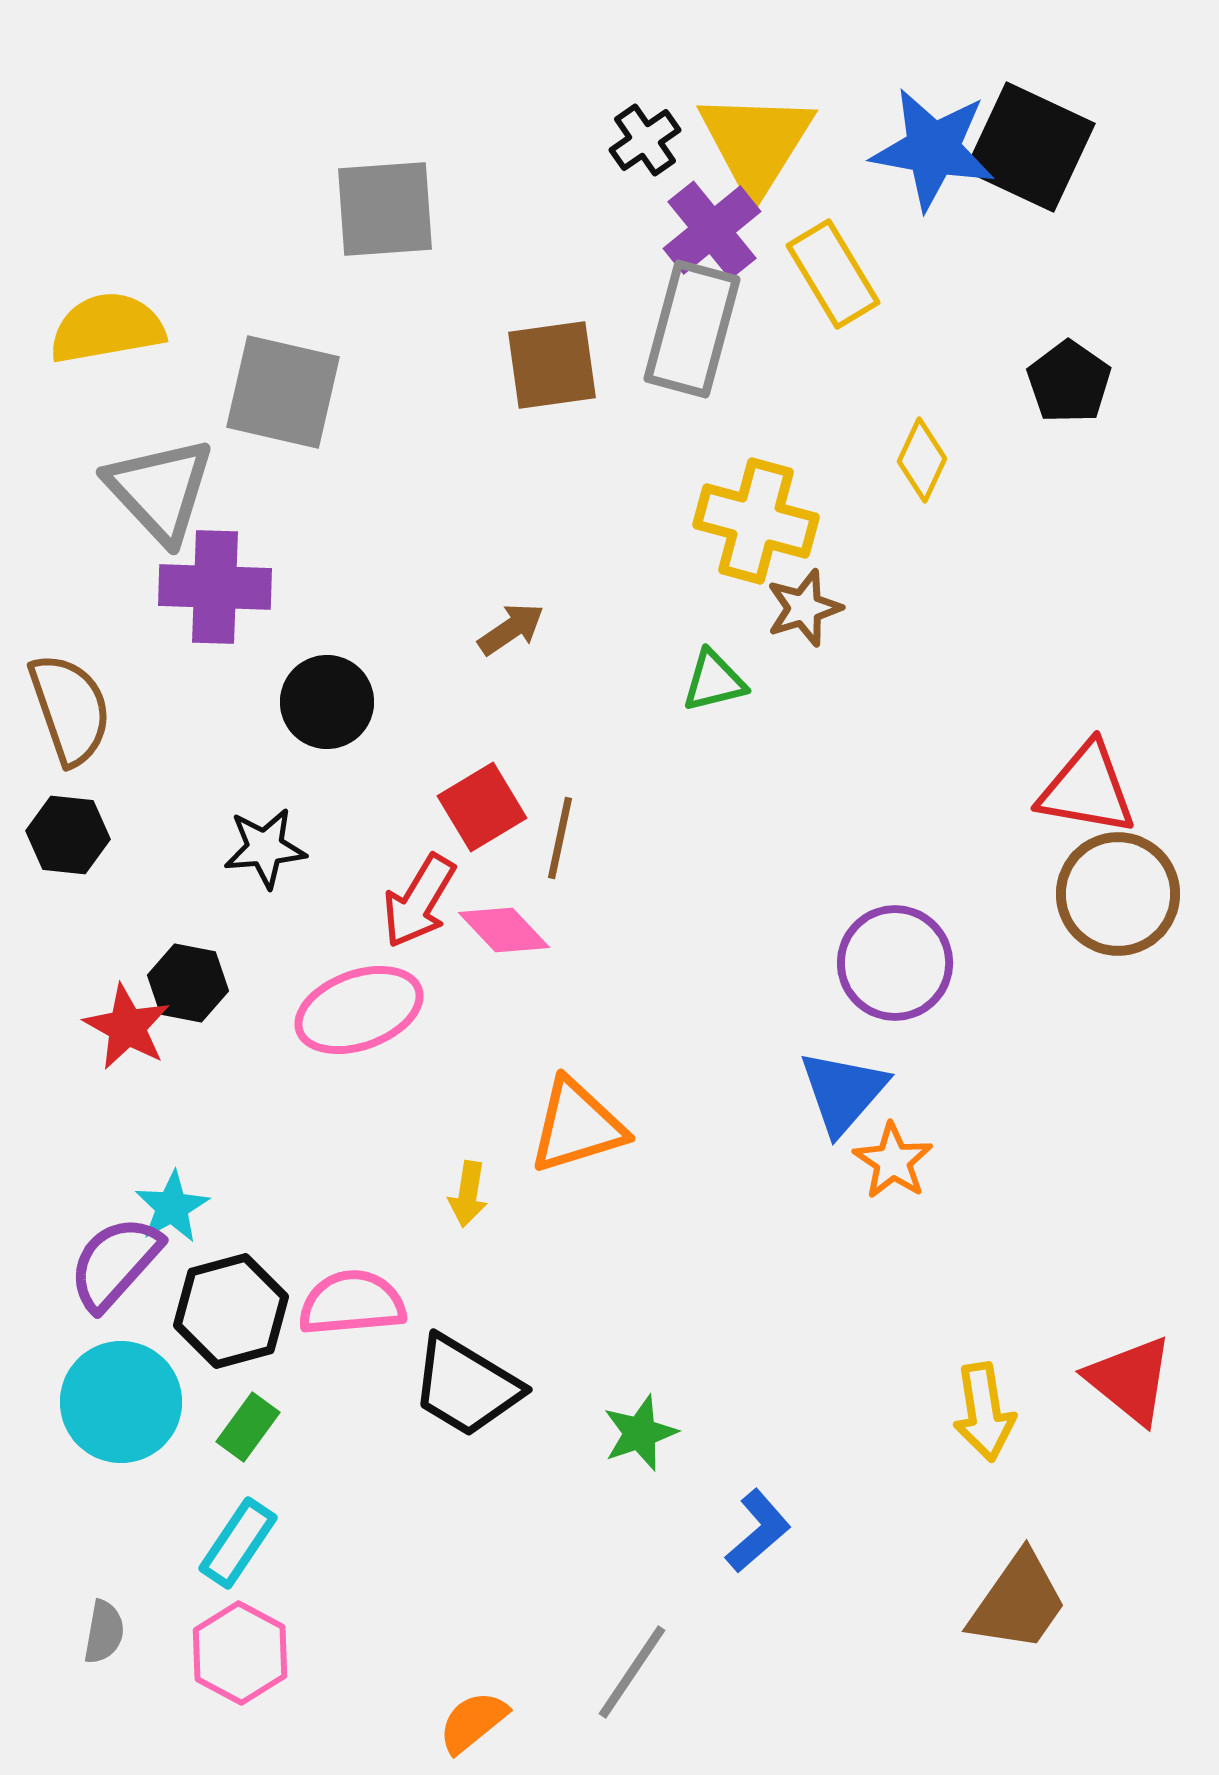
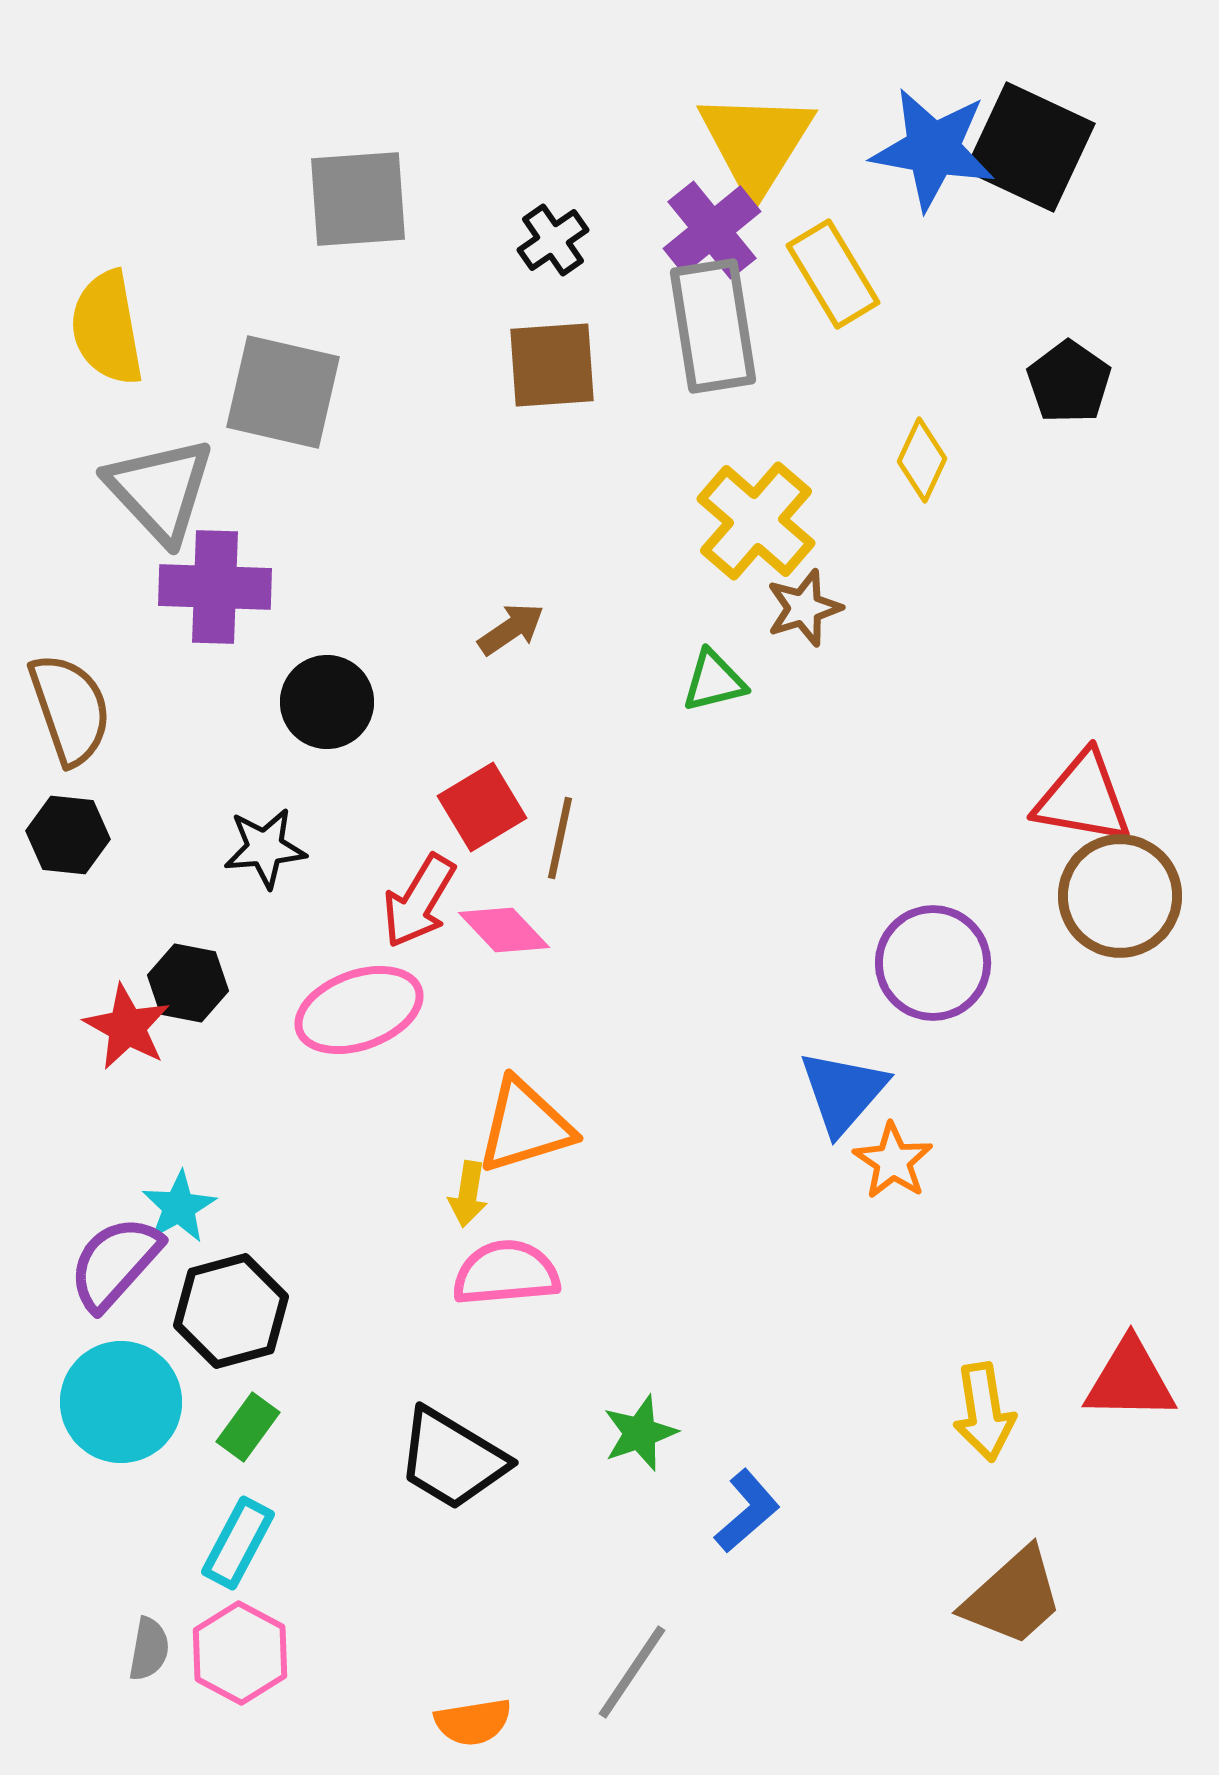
black cross at (645, 140): moved 92 px left, 100 px down
gray square at (385, 209): moved 27 px left, 10 px up
yellow semicircle at (107, 328): rotated 90 degrees counterclockwise
gray rectangle at (692, 329): moved 21 px right, 3 px up; rotated 24 degrees counterclockwise
brown square at (552, 365): rotated 4 degrees clockwise
yellow cross at (756, 521): rotated 26 degrees clockwise
red triangle at (1087, 789): moved 4 px left, 9 px down
brown circle at (1118, 894): moved 2 px right, 2 px down
purple circle at (895, 963): moved 38 px right
orange triangle at (577, 1126): moved 52 px left
cyan star at (172, 1207): moved 7 px right
pink semicircle at (352, 1303): moved 154 px right, 30 px up
red triangle at (1130, 1380): rotated 38 degrees counterclockwise
black trapezoid at (466, 1386): moved 14 px left, 73 px down
blue L-shape at (758, 1531): moved 11 px left, 20 px up
cyan rectangle at (238, 1543): rotated 6 degrees counterclockwise
brown trapezoid at (1018, 1602): moved 5 px left, 5 px up; rotated 13 degrees clockwise
gray semicircle at (104, 1632): moved 45 px right, 17 px down
orange semicircle at (473, 1722): rotated 150 degrees counterclockwise
